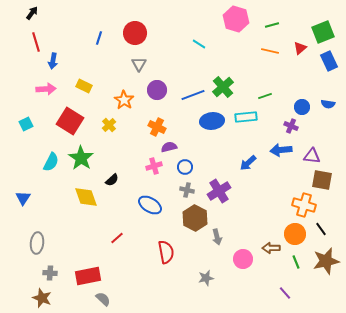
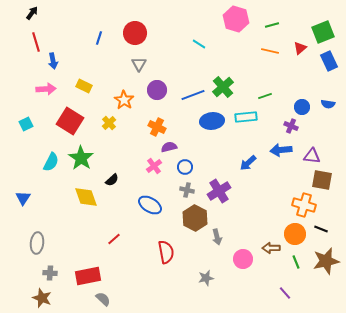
blue arrow at (53, 61): rotated 21 degrees counterclockwise
yellow cross at (109, 125): moved 2 px up
pink cross at (154, 166): rotated 21 degrees counterclockwise
black line at (321, 229): rotated 32 degrees counterclockwise
red line at (117, 238): moved 3 px left, 1 px down
